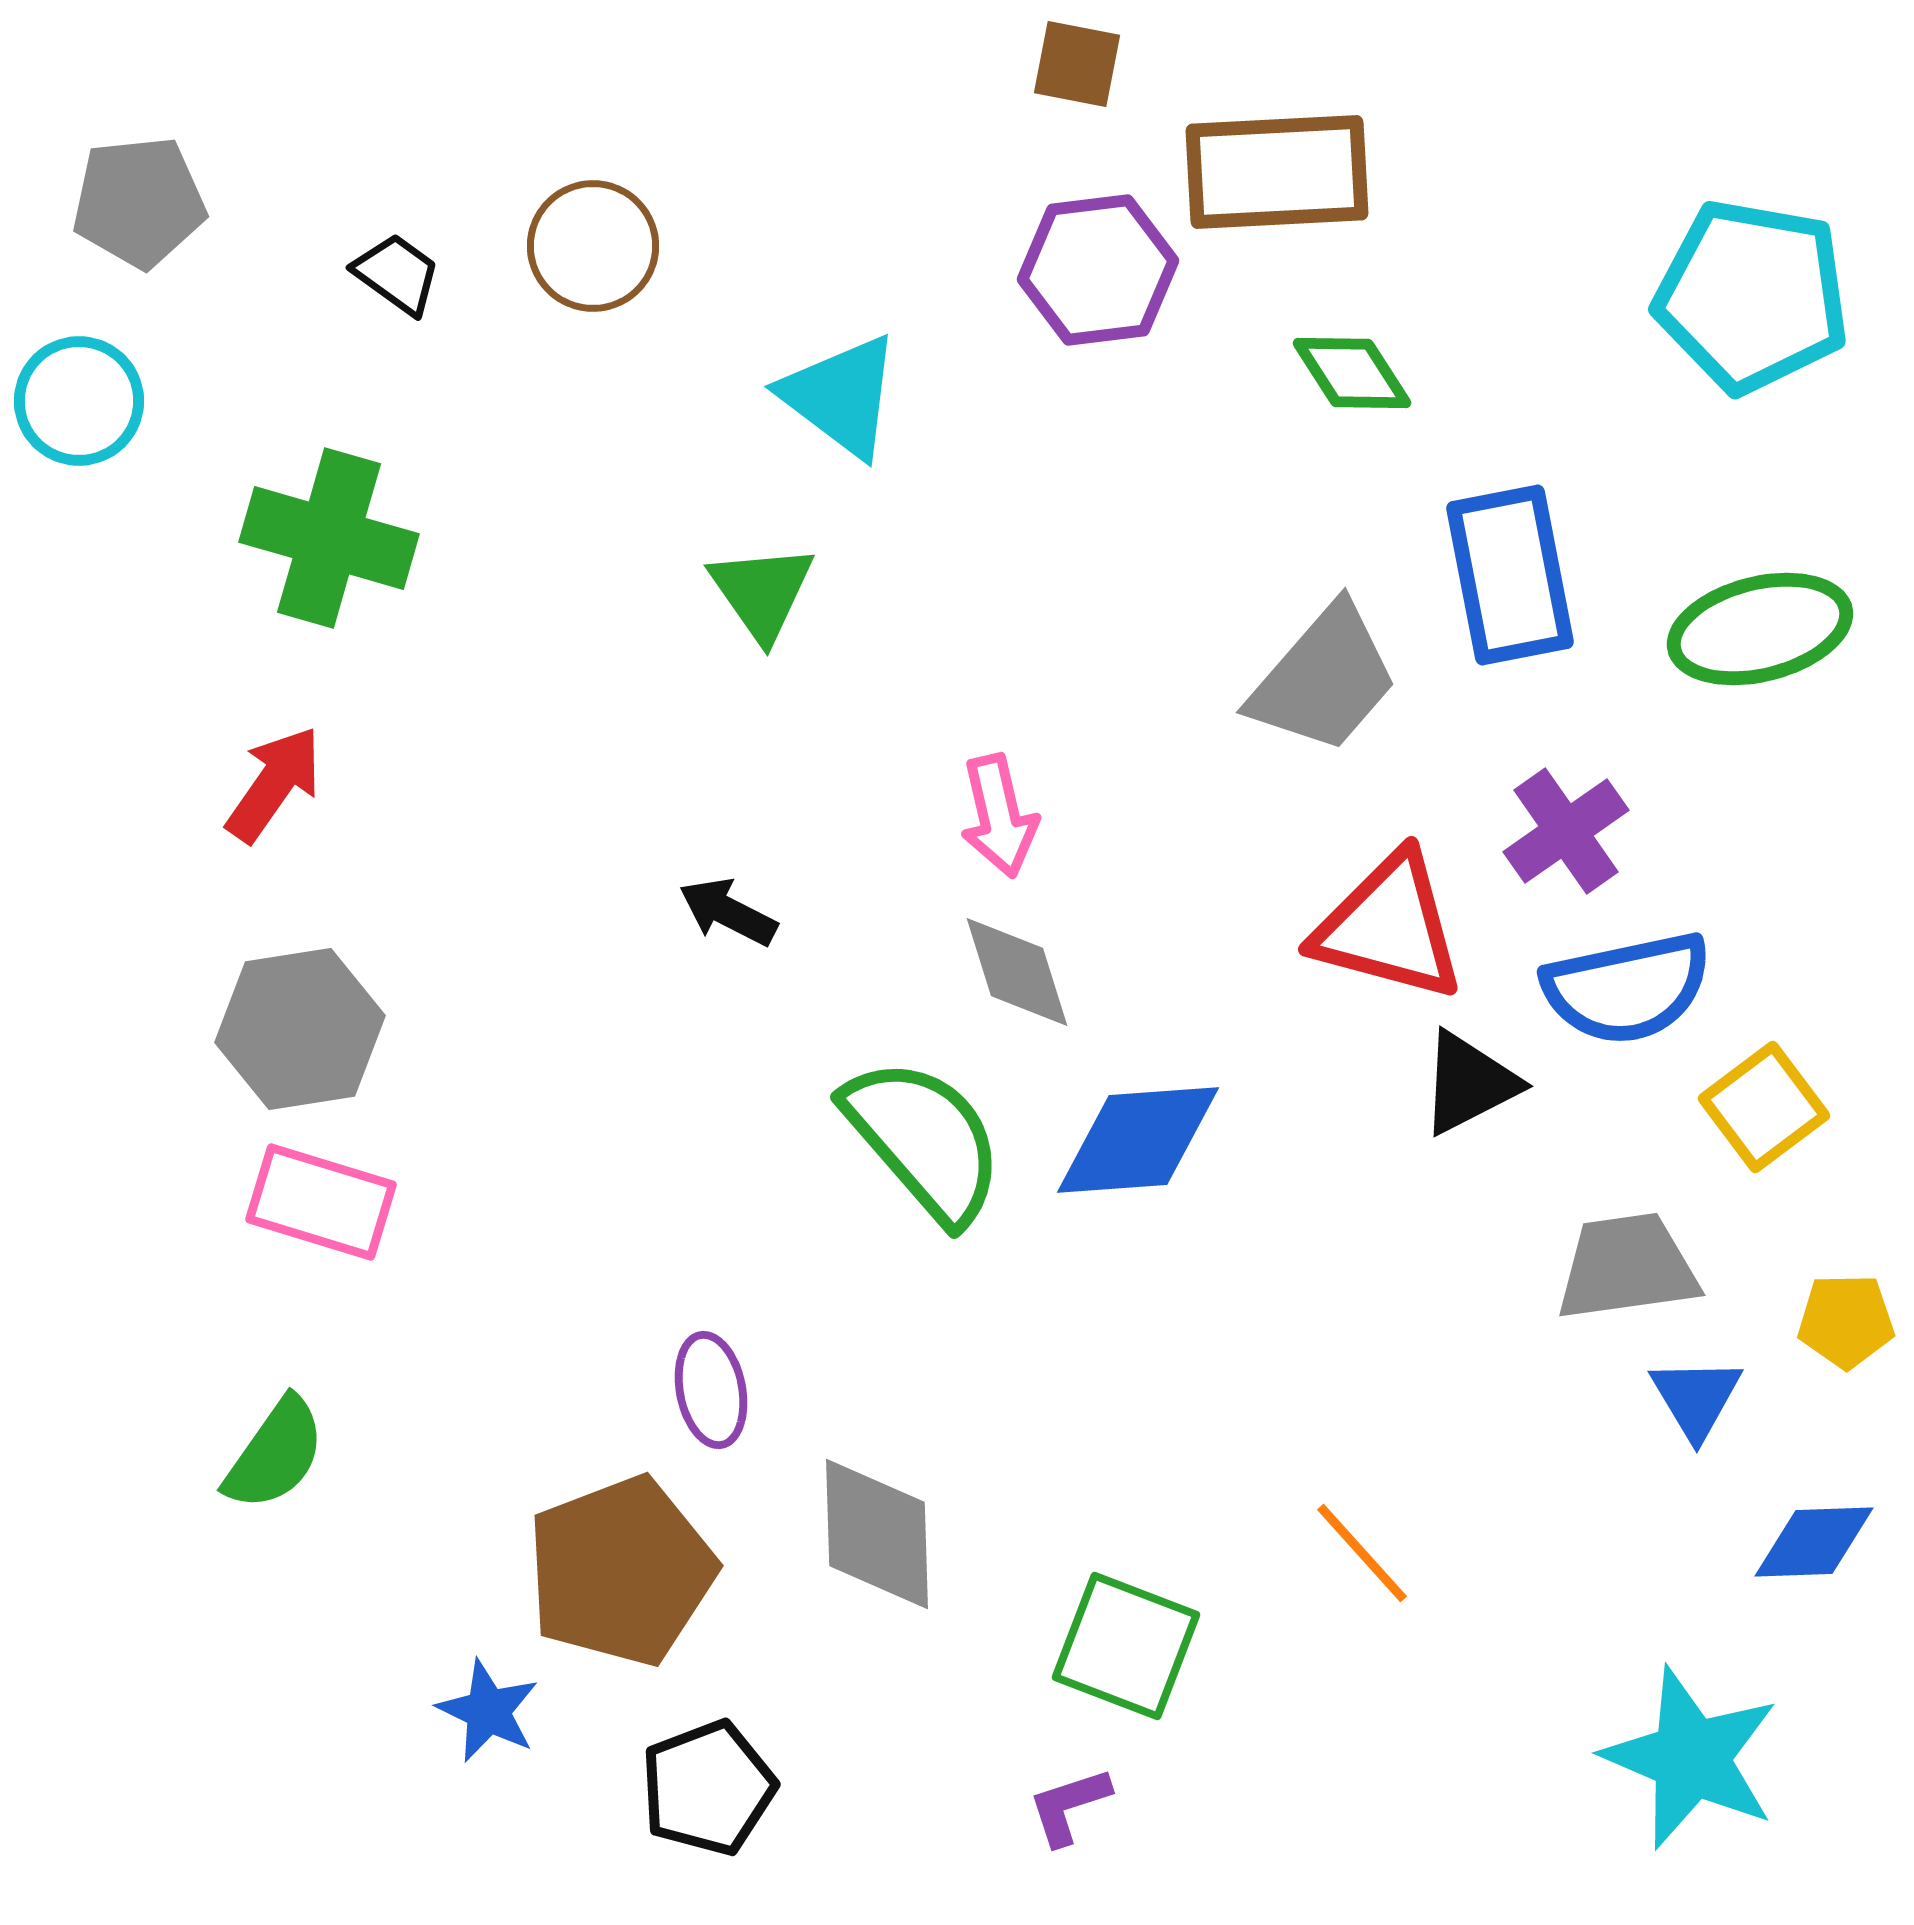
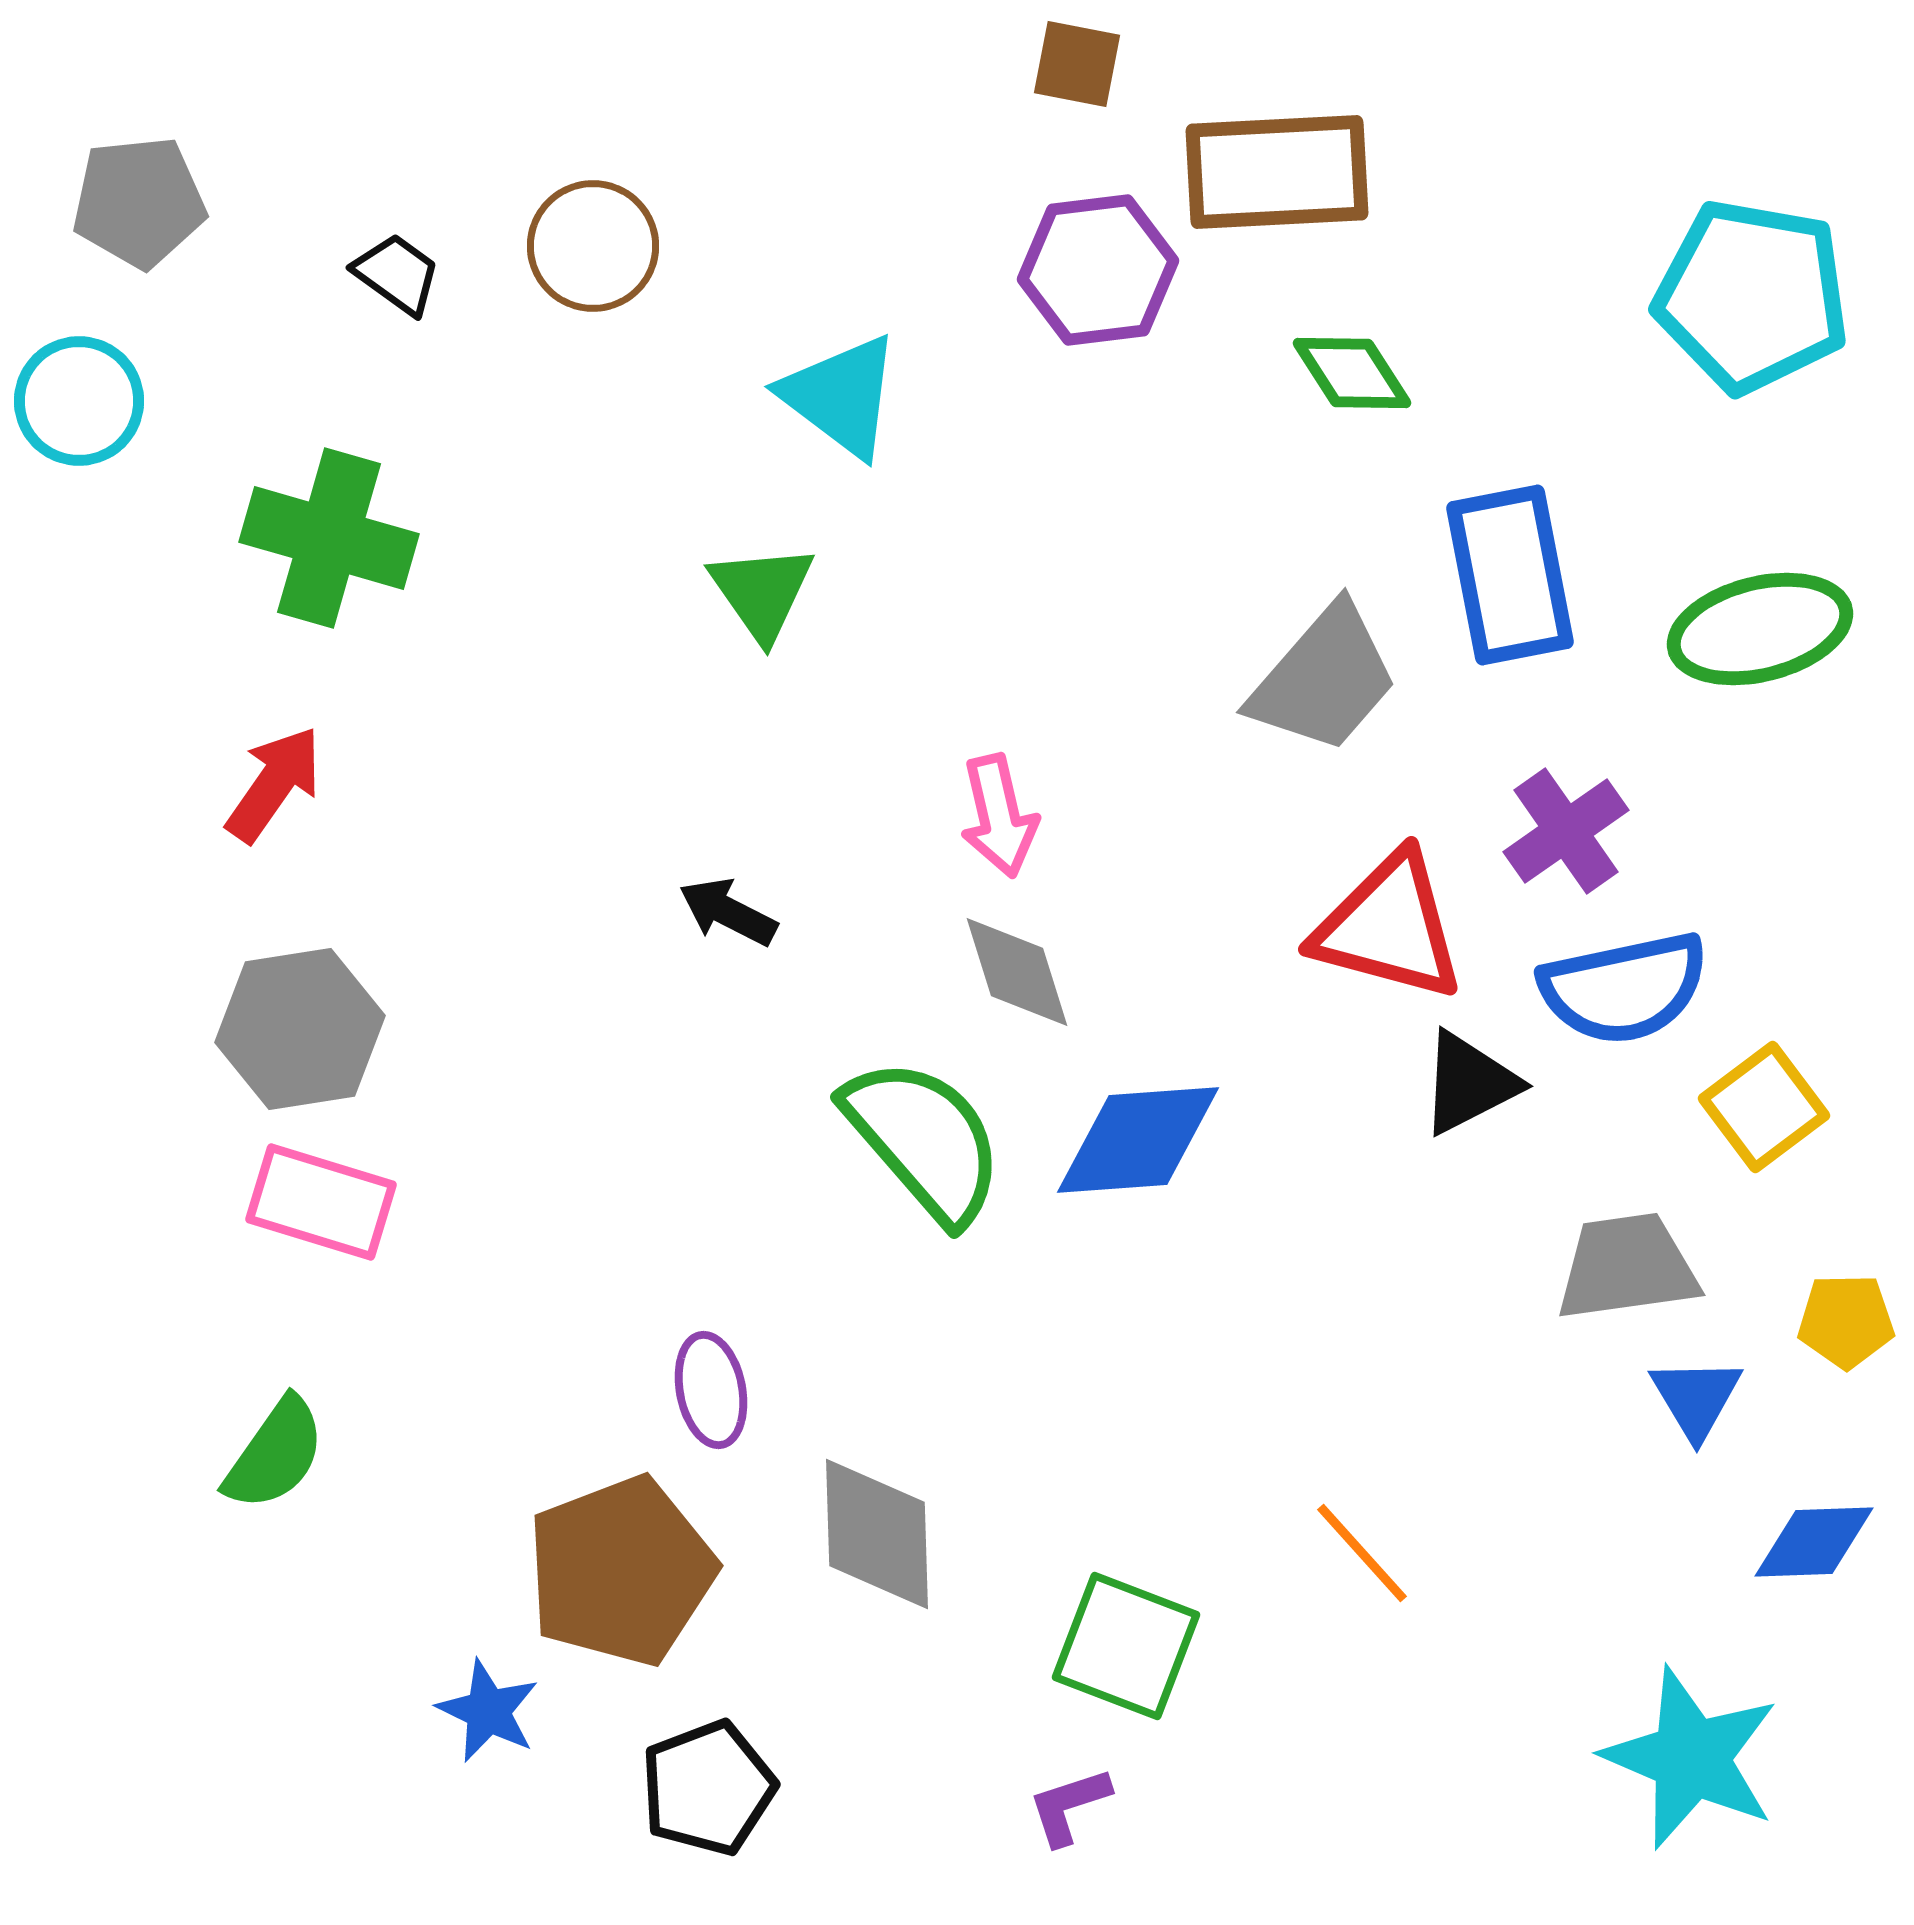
blue semicircle at (1627, 988): moved 3 px left
